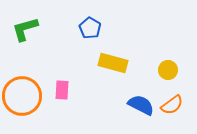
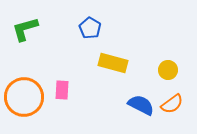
orange circle: moved 2 px right, 1 px down
orange semicircle: moved 1 px up
